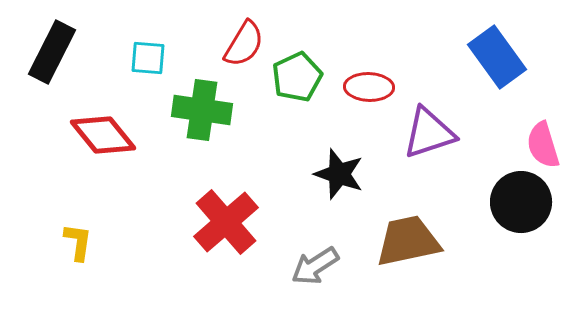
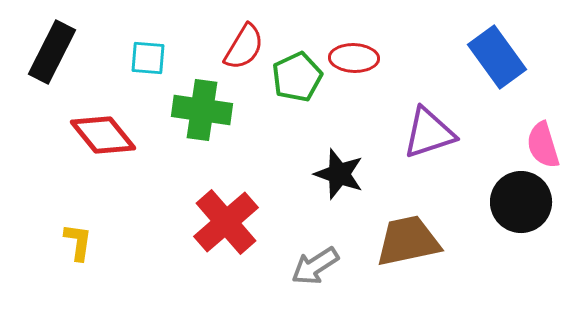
red semicircle: moved 3 px down
red ellipse: moved 15 px left, 29 px up
